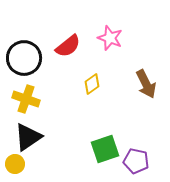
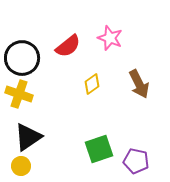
black circle: moved 2 px left
brown arrow: moved 7 px left
yellow cross: moved 7 px left, 5 px up
green square: moved 6 px left
yellow circle: moved 6 px right, 2 px down
